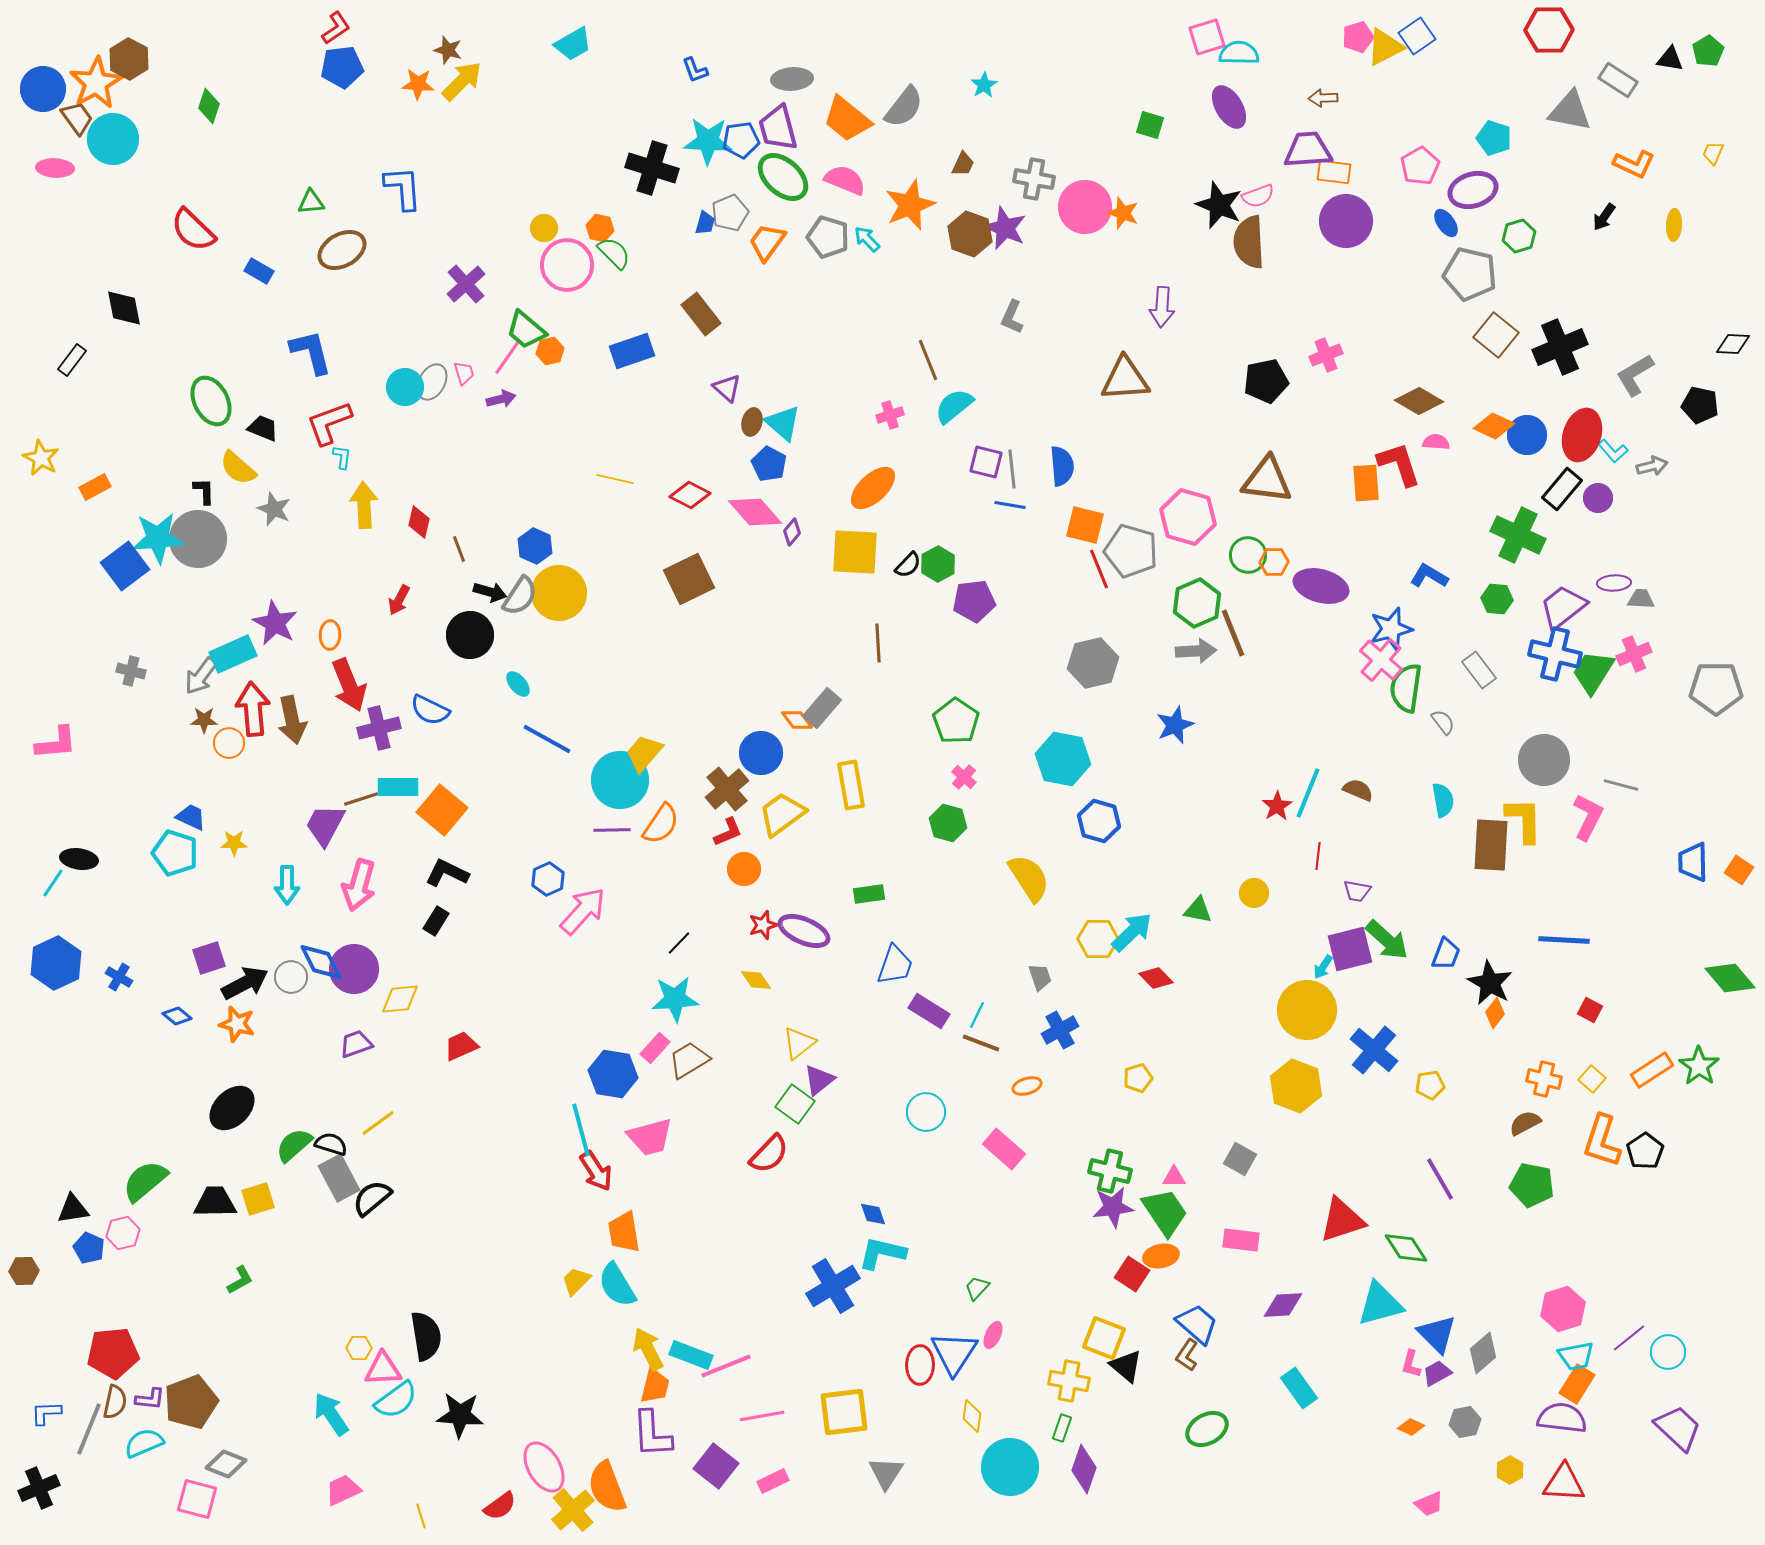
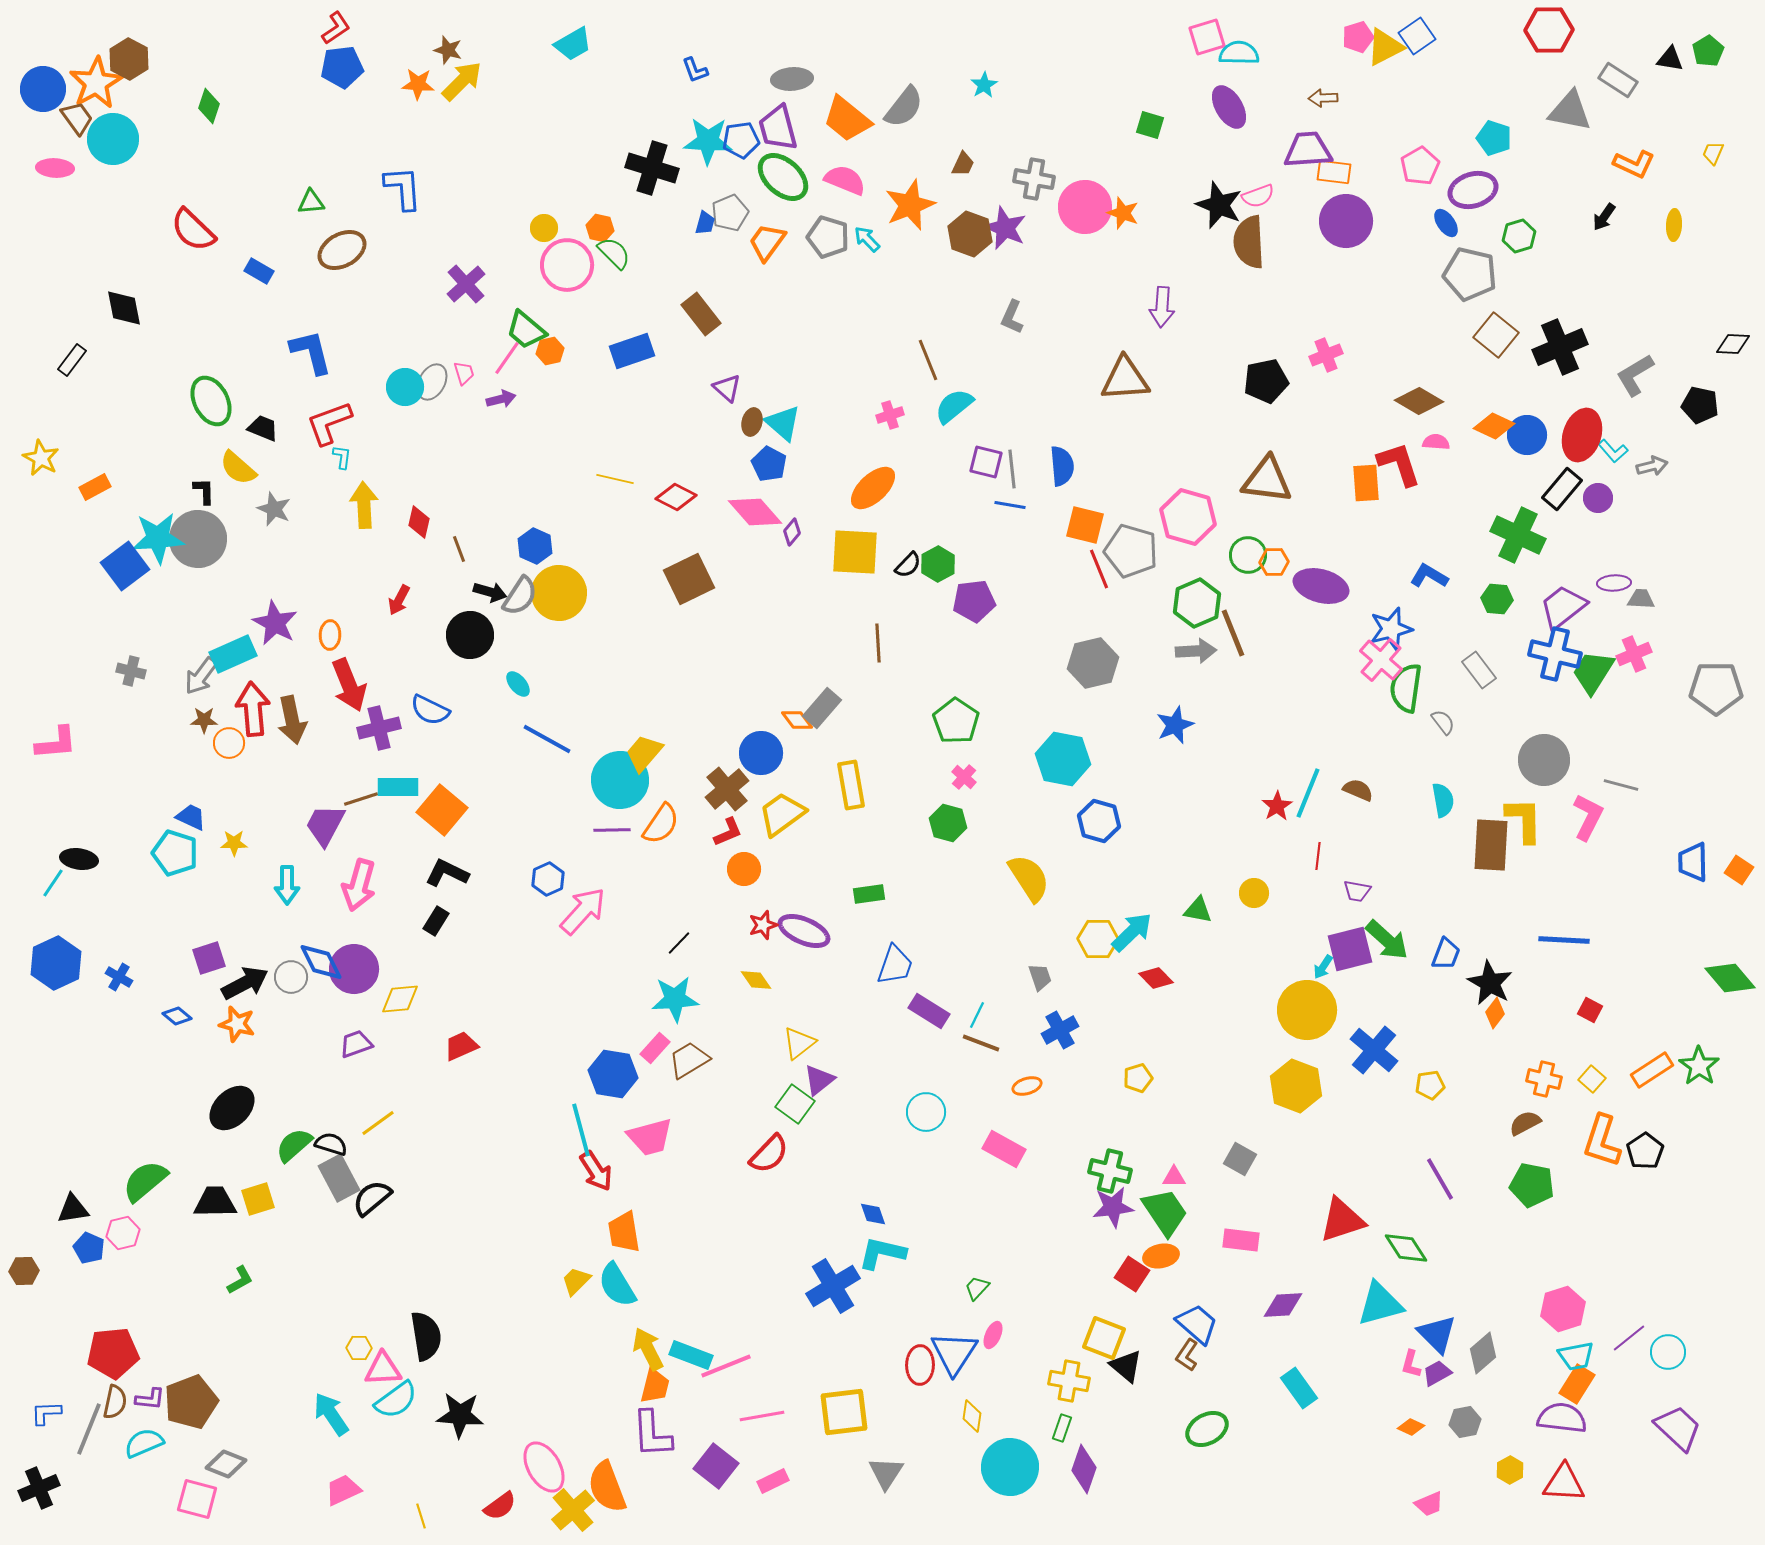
red diamond at (690, 495): moved 14 px left, 2 px down
pink rectangle at (1004, 1149): rotated 12 degrees counterclockwise
